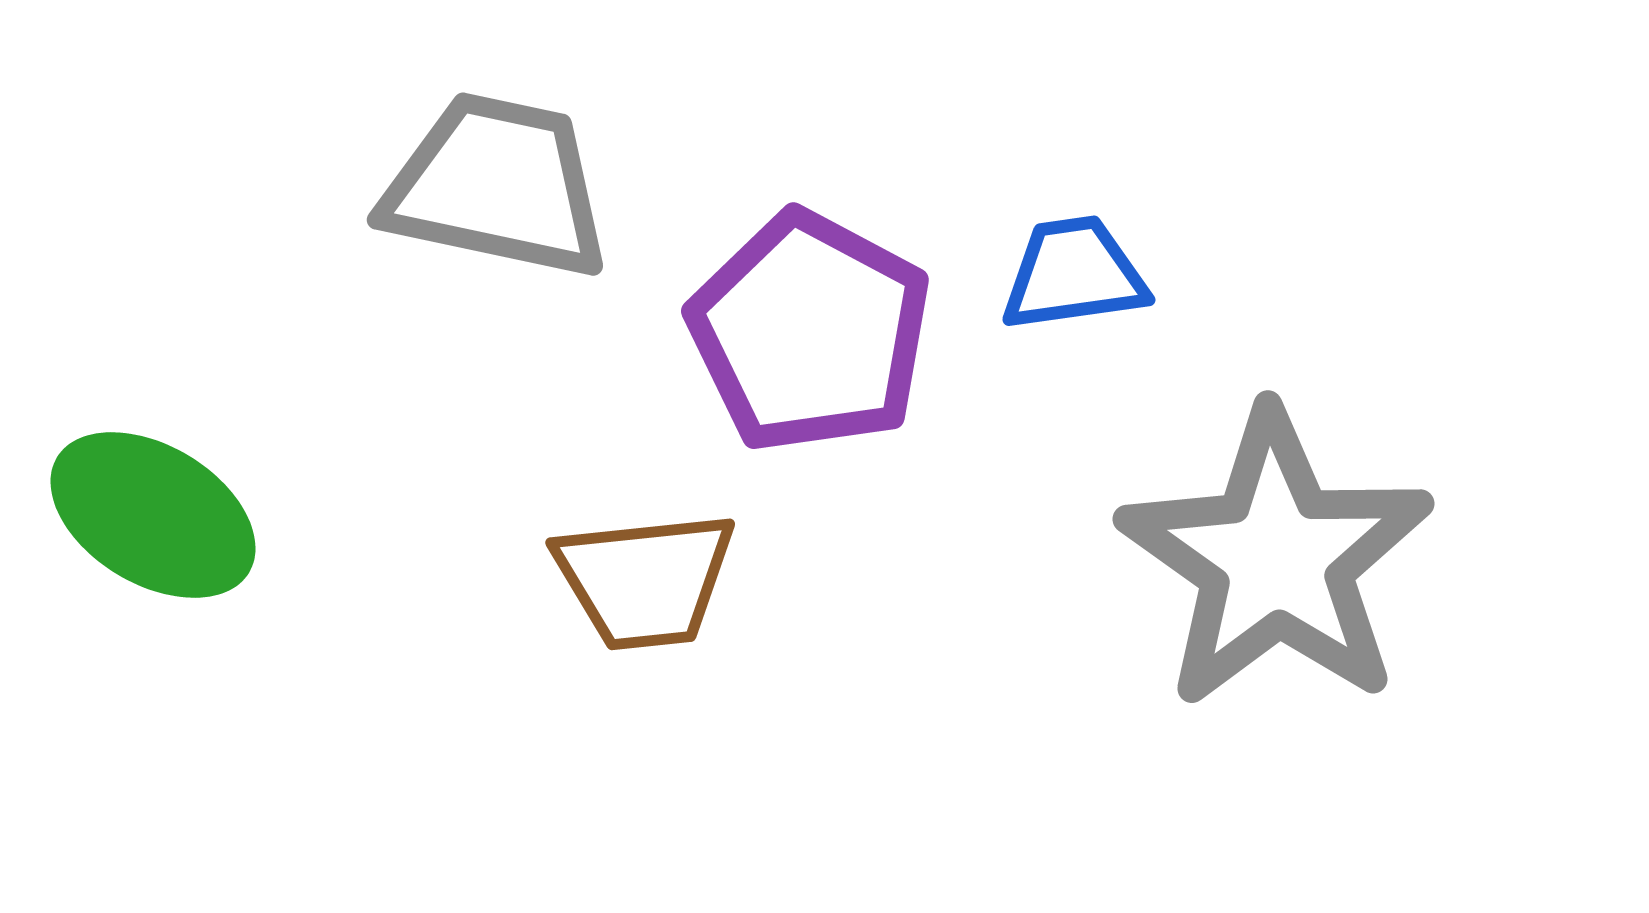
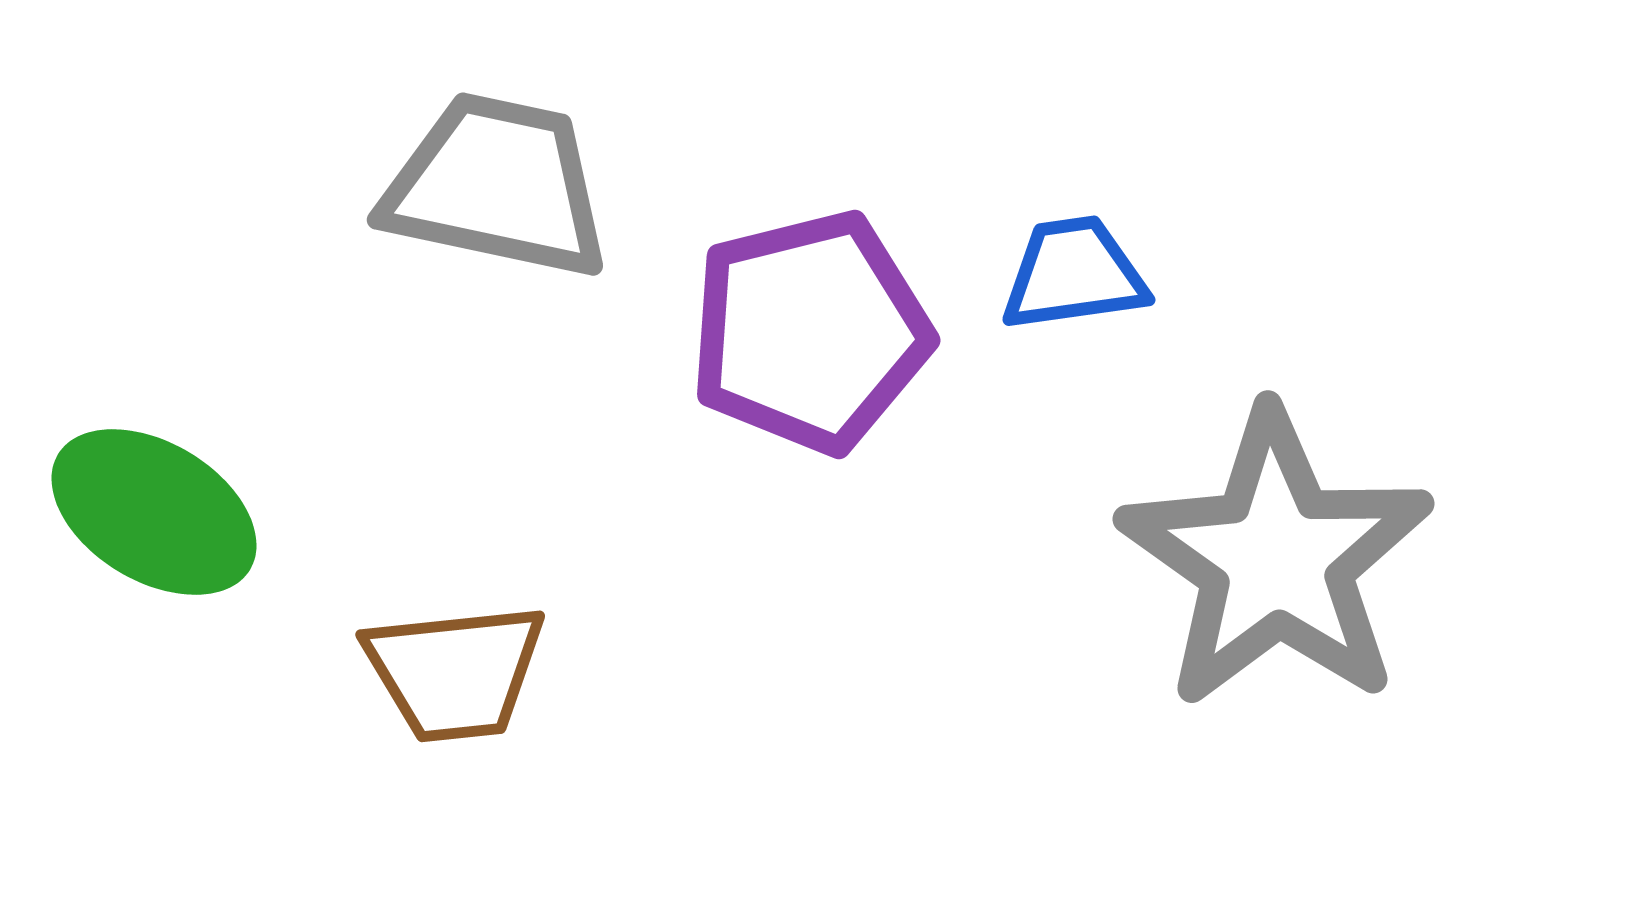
purple pentagon: rotated 30 degrees clockwise
green ellipse: moved 1 px right, 3 px up
brown trapezoid: moved 190 px left, 92 px down
